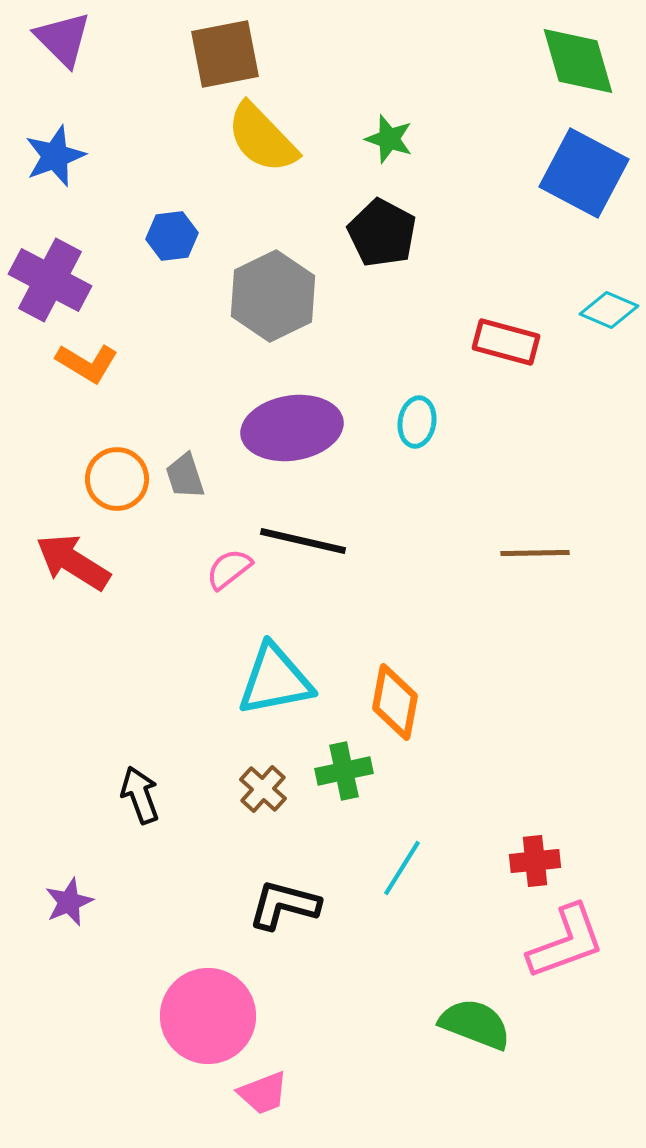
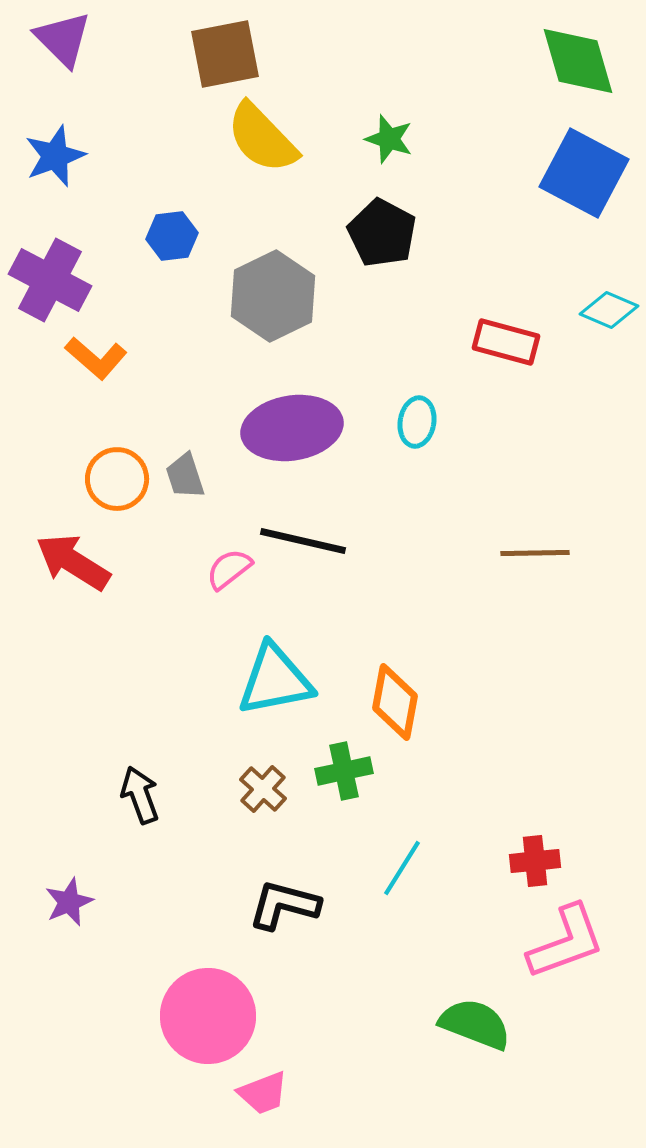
orange L-shape: moved 9 px right, 5 px up; rotated 10 degrees clockwise
